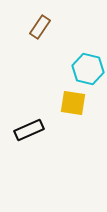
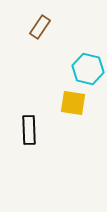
black rectangle: rotated 68 degrees counterclockwise
